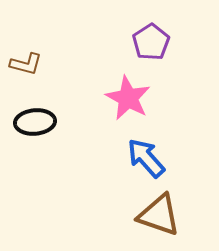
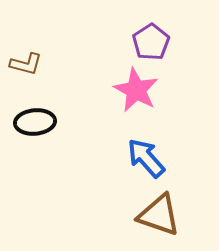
pink star: moved 8 px right, 8 px up
